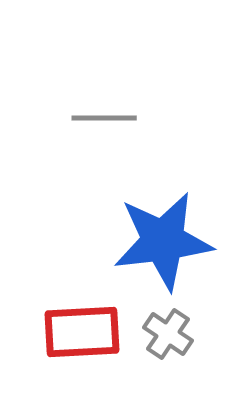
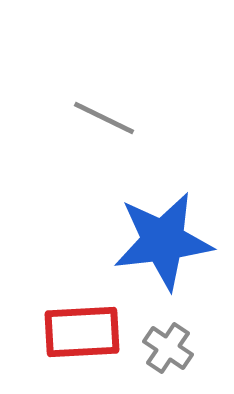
gray line: rotated 26 degrees clockwise
gray cross: moved 14 px down
